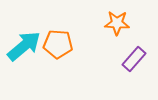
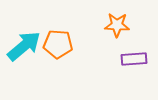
orange star: moved 2 px down
purple rectangle: rotated 45 degrees clockwise
